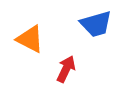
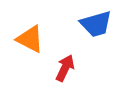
red arrow: moved 1 px left, 1 px up
